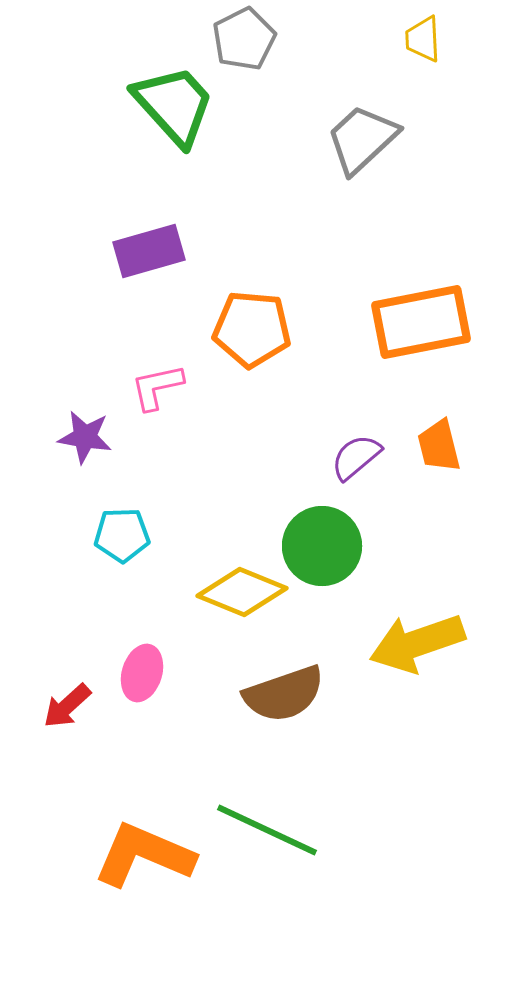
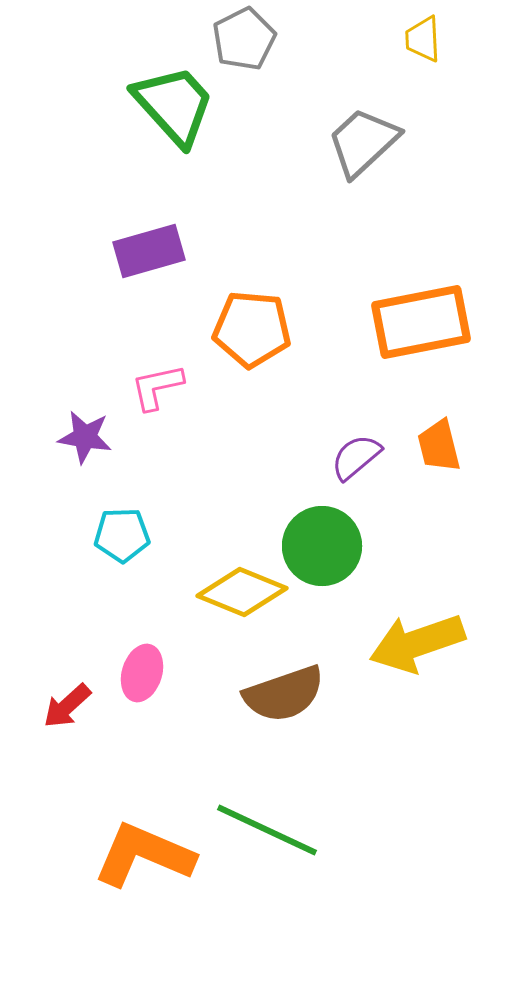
gray trapezoid: moved 1 px right, 3 px down
